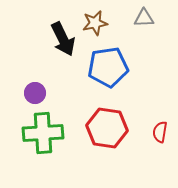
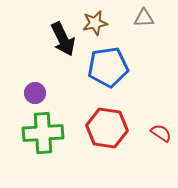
red semicircle: moved 1 px right, 1 px down; rotated 115 degrees clockwise
